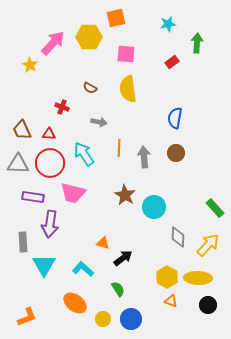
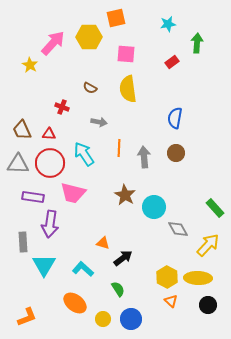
gray diamond at (178, 237): moved 8 px up; rotated 30 degrees counterclockwise
orange triangle at (171, 301): rotated 24 degrees clockwise
